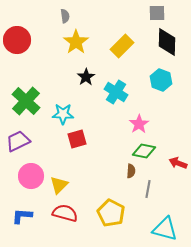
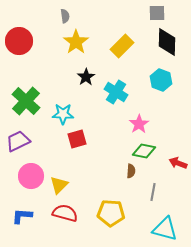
red circle: moved 2 px right, 1 px down
gray line: moved 5 px right, 3 px down
yellow pentagon: rotated 24 degrees counterclockwise
